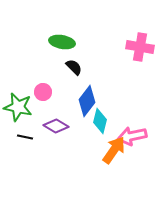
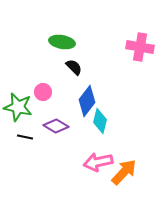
pink arrow: moved 34 px left, 26 px down
orange arrow: moved 10 px right, 22 px down; rotated 8 degrees clockwise
